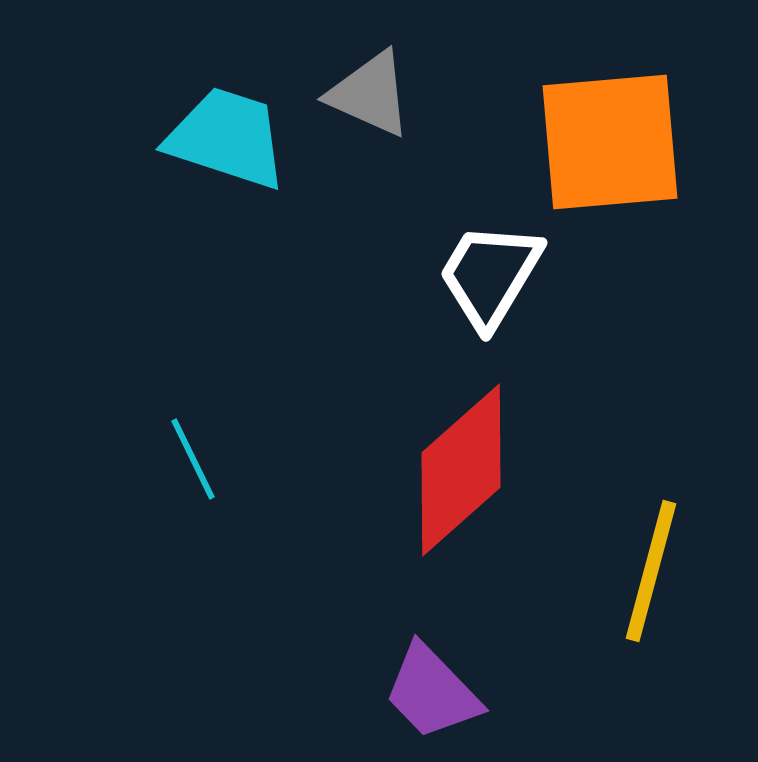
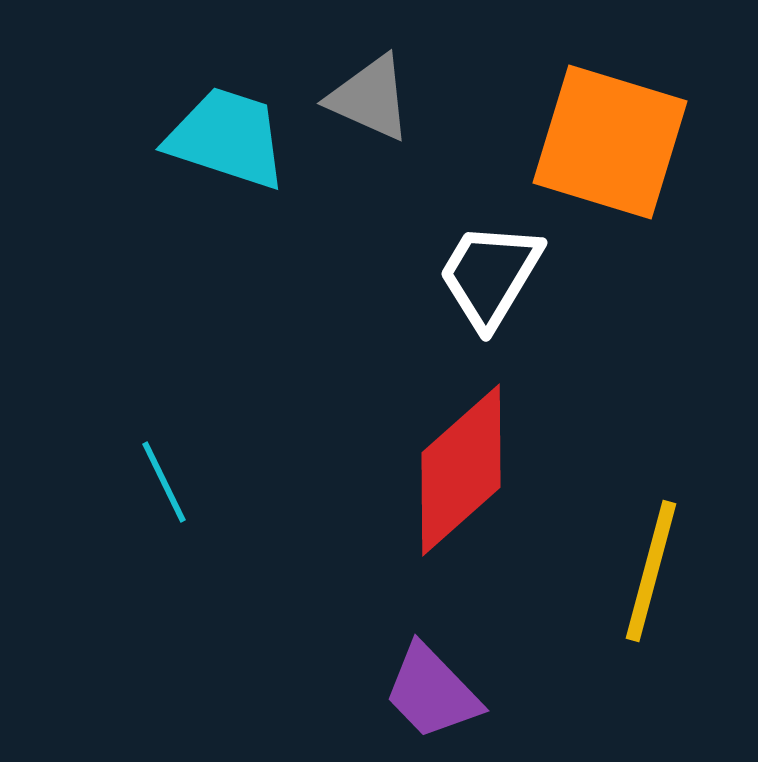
gray triangle: moved 4 px down
orange square: rotated 22 degrees clockwise
cyan line: moved 29 px left, 23 px down
